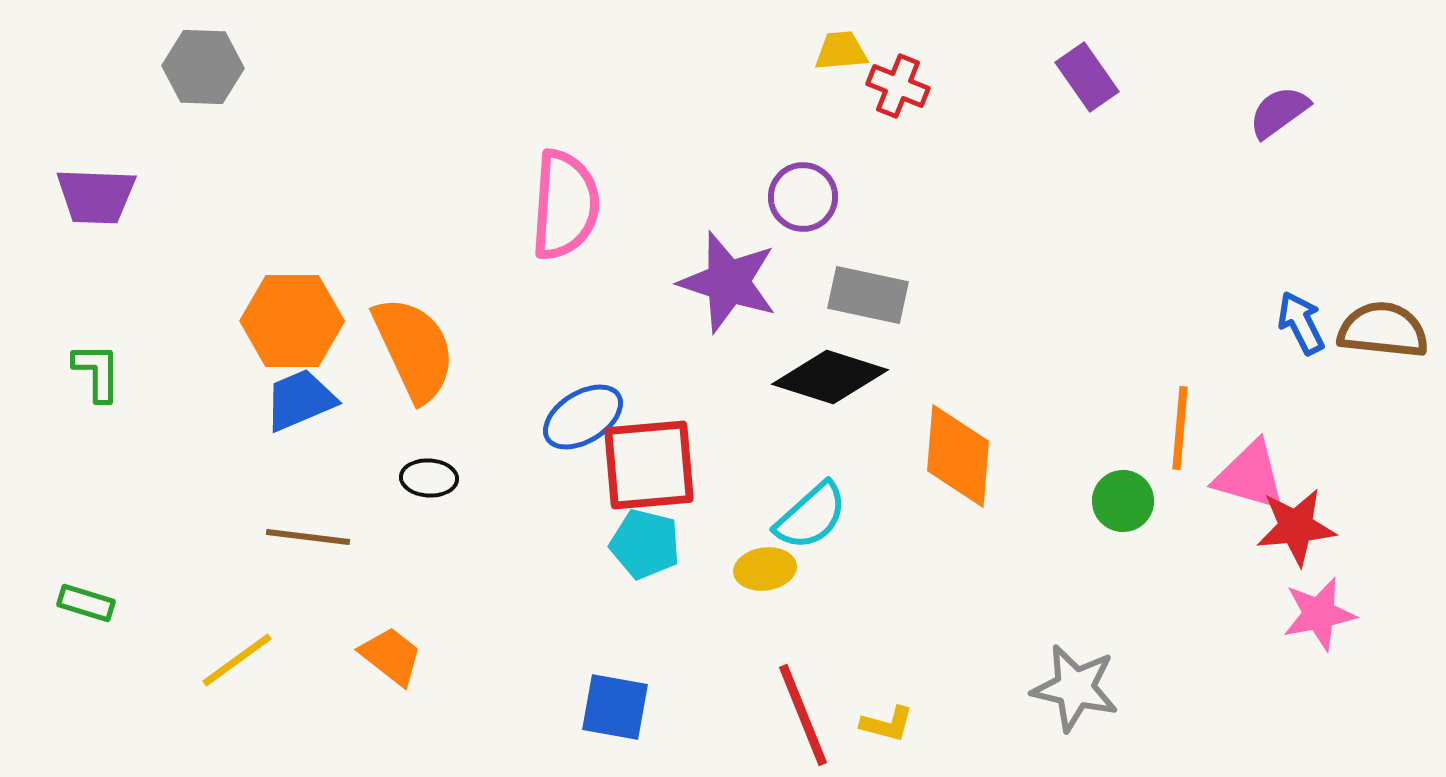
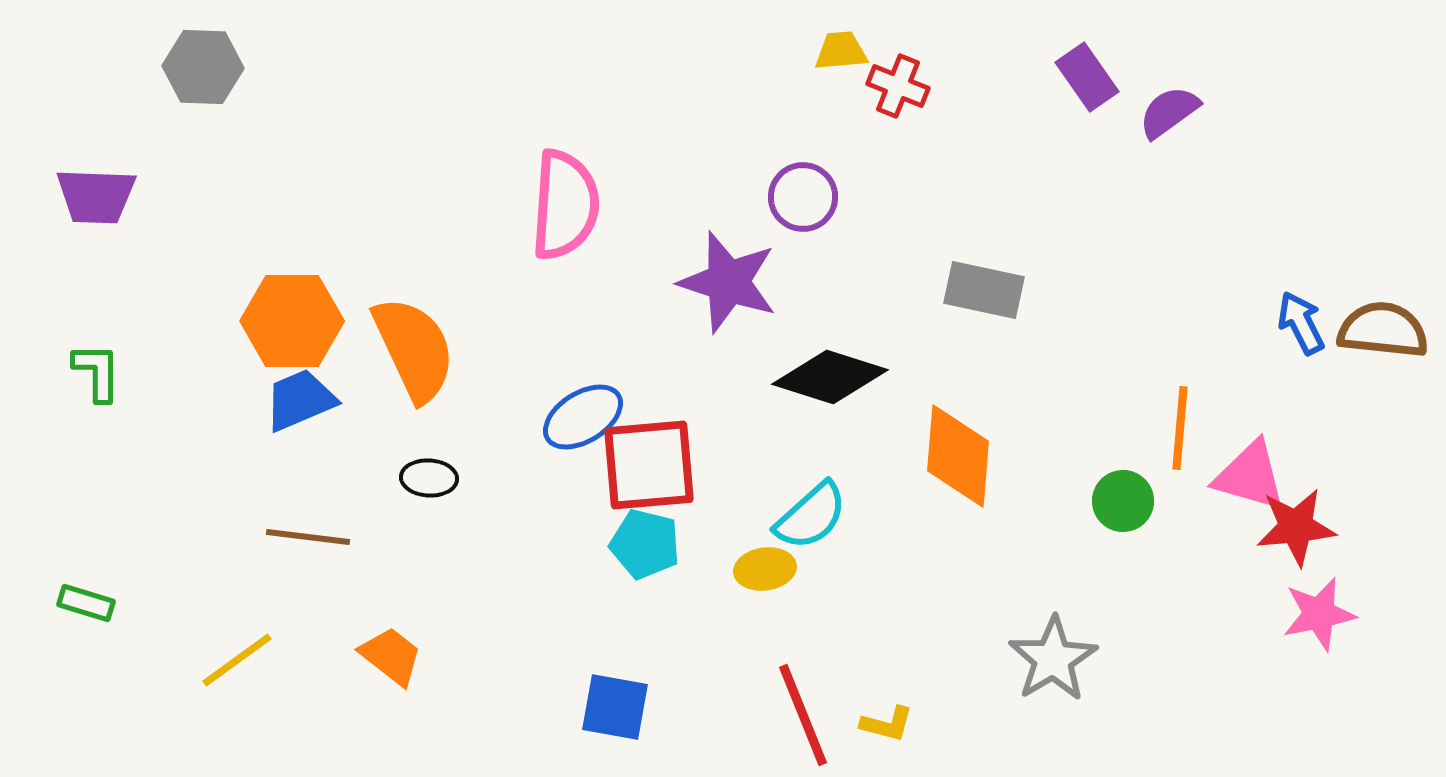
purple semicircle: moved 110 px left
gray rectangle: moved 116 px right, 5 px up
gray star: moved 22 px left, 29 px up; rotated 28 degrees clockwise
